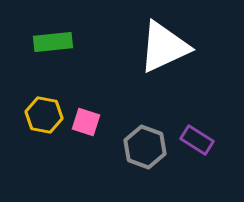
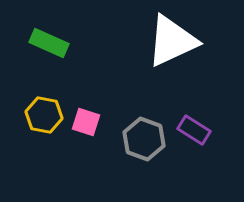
green rectangle: moved 4 px left, 1 px down; rotated 30 degrees clockwise
white triangle: moved 8 px right, 6 px up
purple rectangle: moved 3 px left, 10 px up
gray hexagon: moved 1 px left, 8 px up
